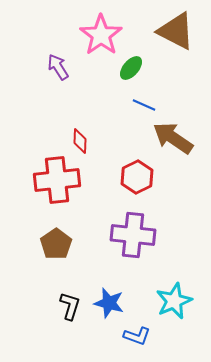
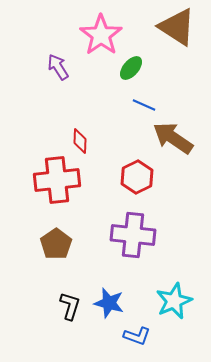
brown triangle: moved 1 px right, 4 px up; rotated 6 degrees clockwise
